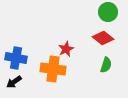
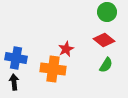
green circle: moved 1 px left
red diamond: moved 1 px right, 2 px down
green semicircle: rotated 14 degrees clockwise
black arrow: rotated 119 degrees clockwise
